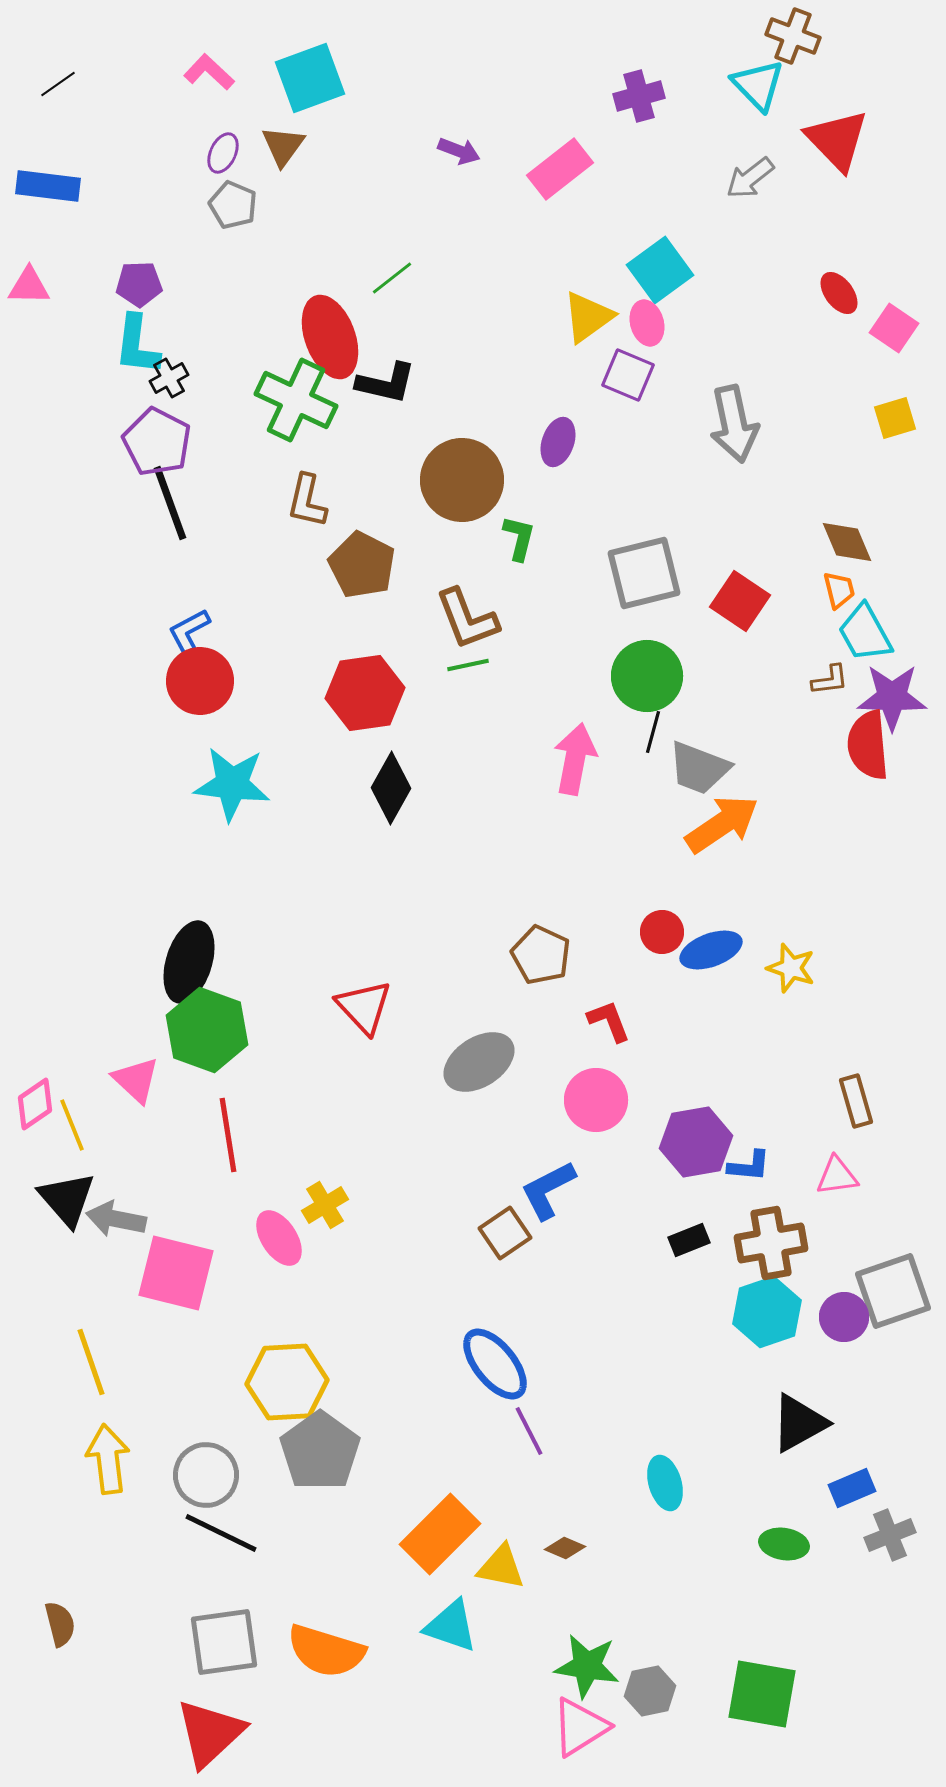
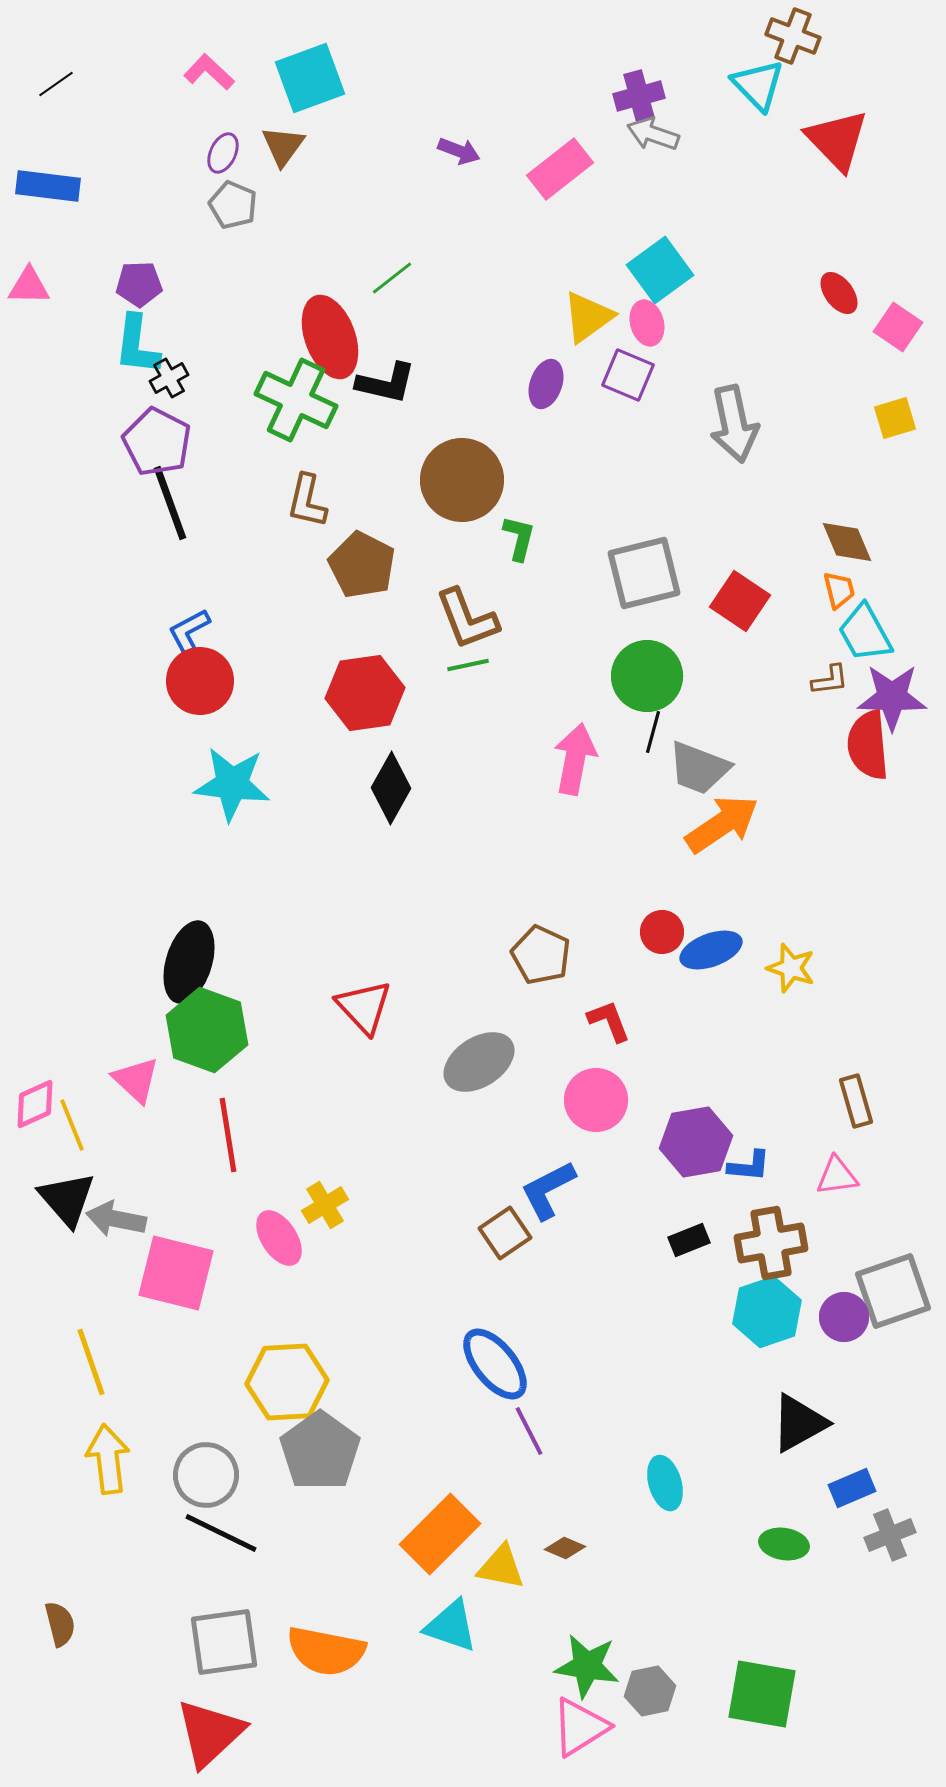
black line at (58, 84): moved 2 px left
gray arrow at (750, 178): moved 97 px left, 44 px up; rotated 57 degrees clockwise
pink square at (894, 328): moved 4 px right, 1 px up
purple ellipse at (558, 442): moved 12 px left, 58 px up
pink diamond at (35, 1104): rotated 10 degrees clockwise
orange semicircle at (326, 1651): rotated 6 degrees counterclockwise
